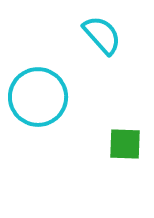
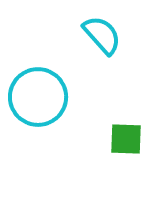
green square: moved 1 px right, 5 px up
